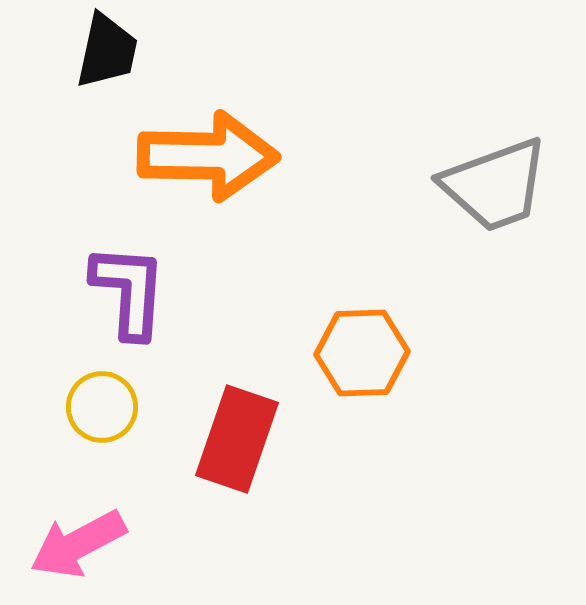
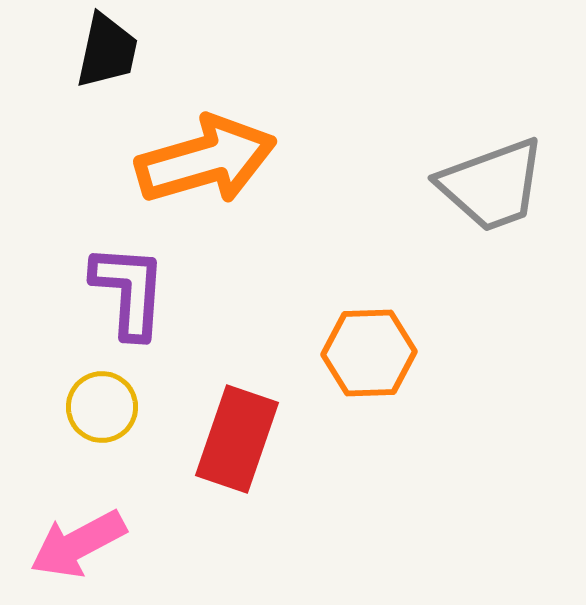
orange arrow: moved 2 px left, 4 px down; rotated 17 degrees counterclockwise
gray trapezoid: moved 3 px left
orange hexagon: moved 7 px right
